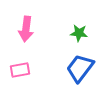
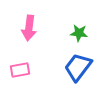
pink arrow: moved 3 px right, 1 px up
blue trapezoid: moved 2 px left, 1 px up
